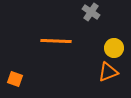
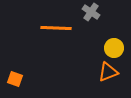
orange line: moved 13 px up
